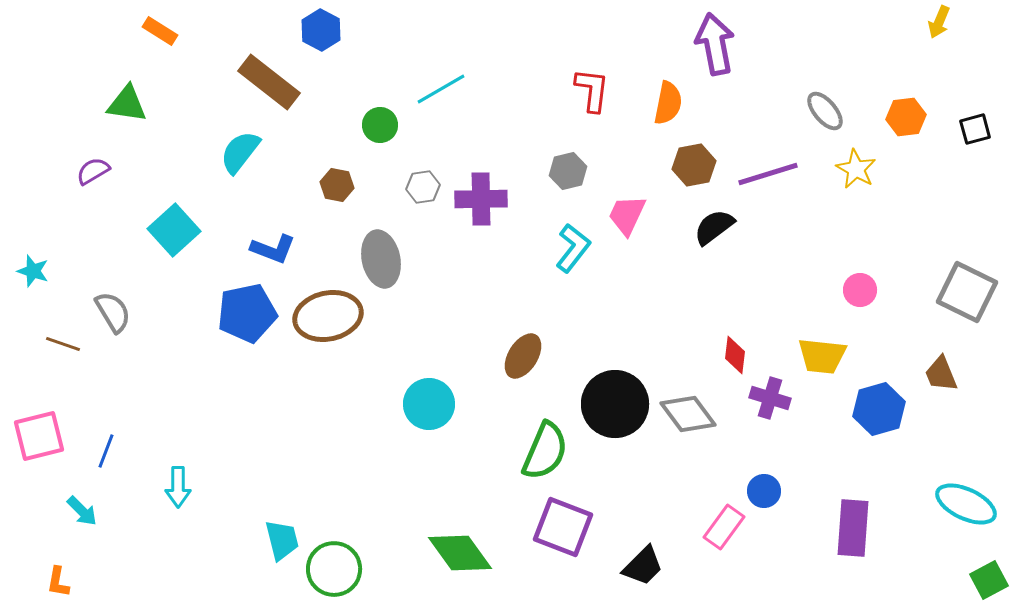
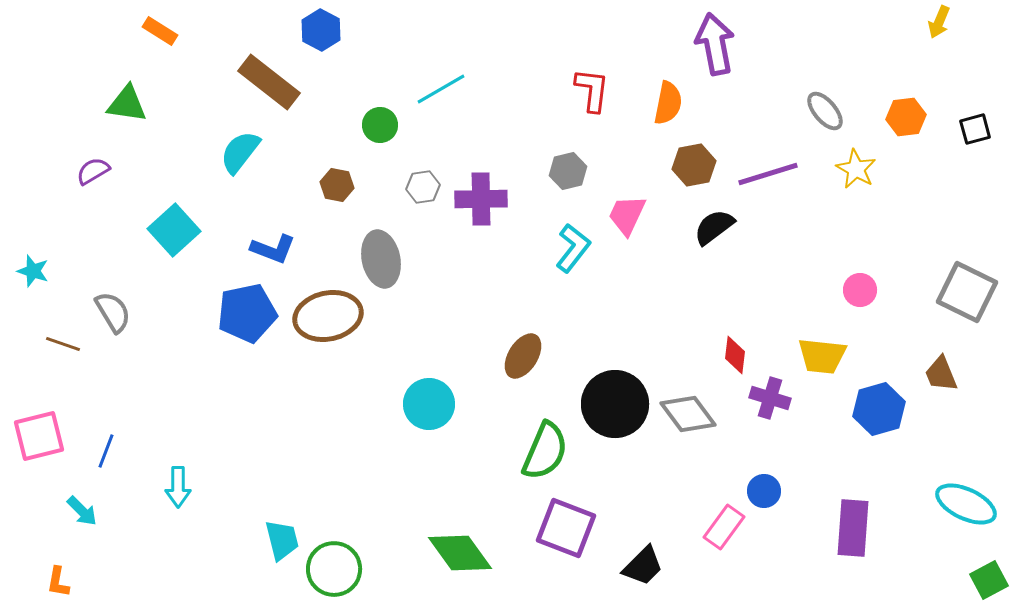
purple square at (563, 527): moved 3 px right, 1 px down
